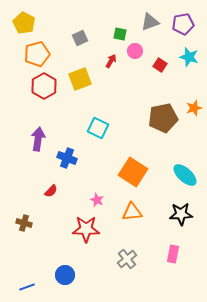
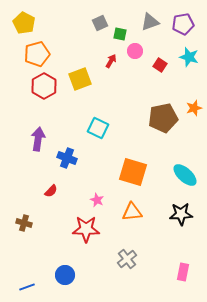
gray square: moved 20 px right, 15 px up
orange square: rotated 16 degrees counterclockwise
pink rectangle: moved 10 px right, 18 px down
